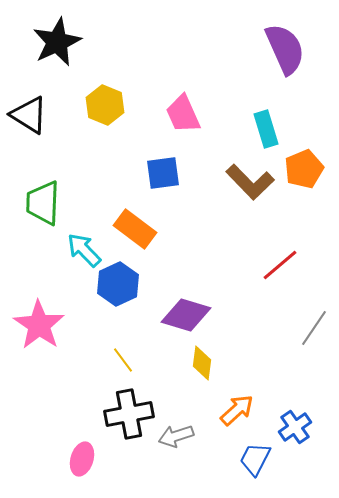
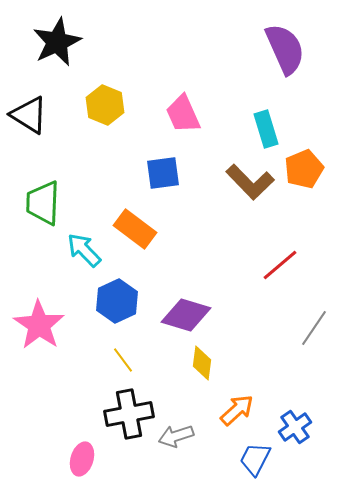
blue hexagon: moved 1 px left, 17 px down
